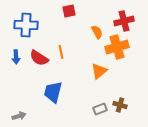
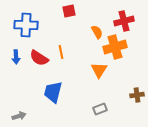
orange cross: moved 2 px left
orange triangle: moved 1 px up; rotated 18 degrees counterclockwise
brown cross: moved 17 px right, 10 px up; rotated 24 degrees counterclockwise
